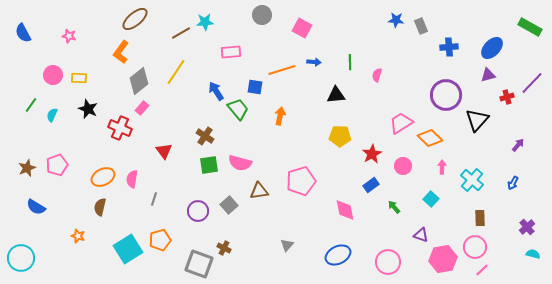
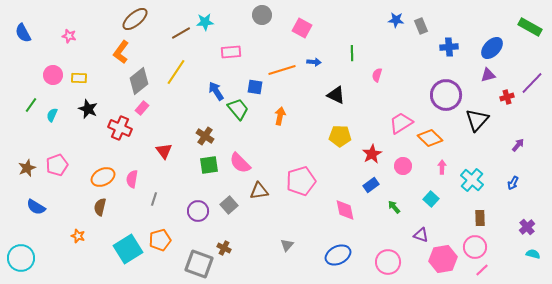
green line at (350, 62): moved 2 px right, 9 px up
black triangle at (336, 95): rotated 30 degrees clockwise
pink semicircle at (240, 163): rotated 30 degrees clockwise
